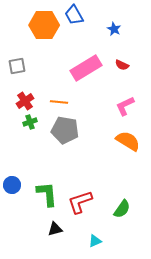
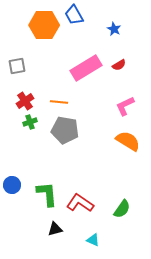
red semicircle: moved 3 px left; rotated 56 degrees counterclockwise
red L-shape: moved 1 px down; rotated 52 degrees clockwise
cyan triangle: moved 2 px left, 1 px up; rotated 48 degrees clockwise
